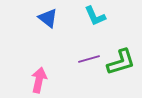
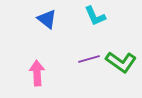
blue triangle: moved 1 px left, 1 px down
green L-shape: rotated 52 degrees clockwise
pink arrow: moved 2 px left, 7 px up; rotated 15 degrees counterclockwise
